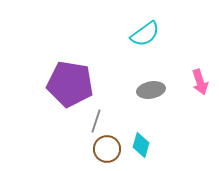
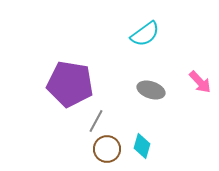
pink arrow: rotated 25 degrees counterclockwise
gray ellipse: rotated 28 degrees clockwise
gray line: rotated 10 degrees clockwise
cyan diamond: moved 1 px right, 1 px down
